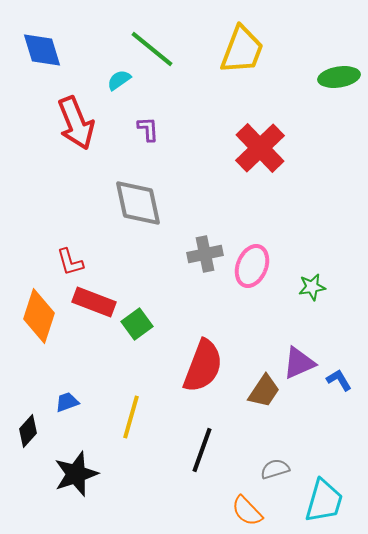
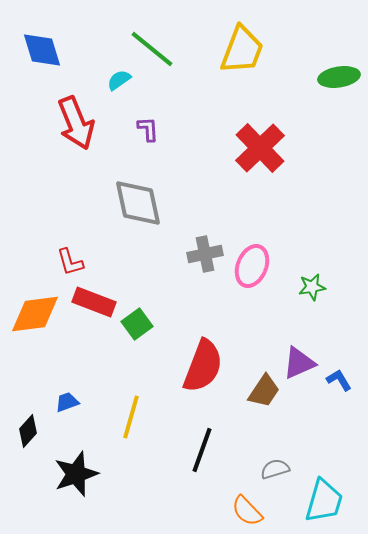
orange diamond: moved 4 px left, 2 px up; rotated 64 degrees clockwise
